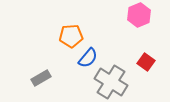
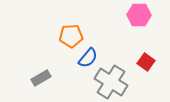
pink hexagon: rotated 25 degrees clockwise
